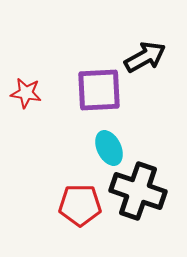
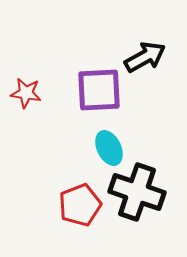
black cross: moved 1 px left, 1 px down
red pentagon: rotated 21 degrees counterclockwise
